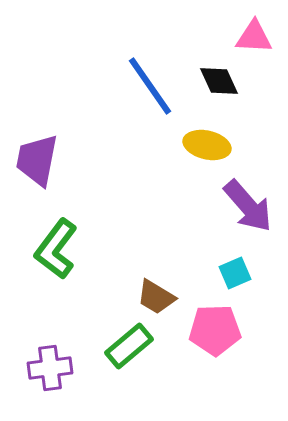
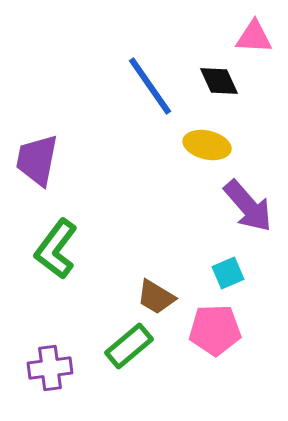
cyan square: moved 7 px left
